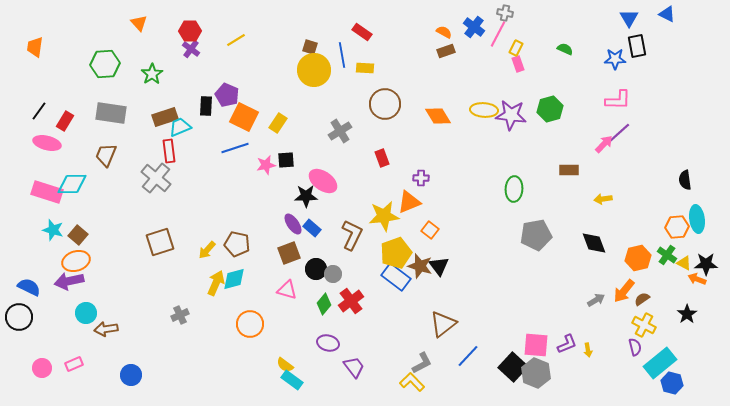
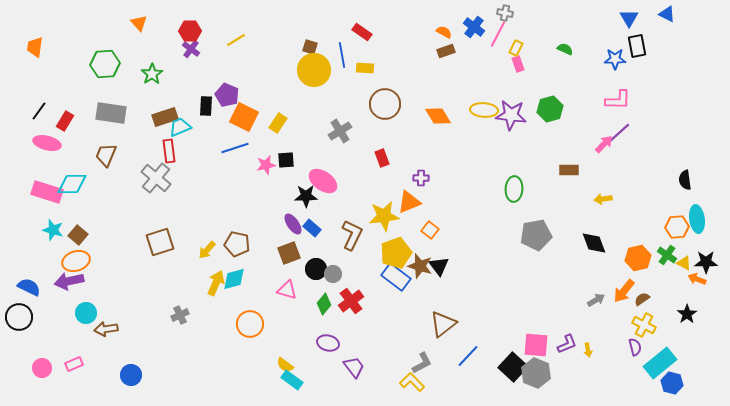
black star at (706, 264): moved 2 px up
